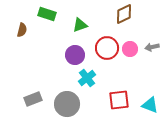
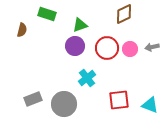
purple circle: moved 9 px up
gray circle: moved 3 px left
